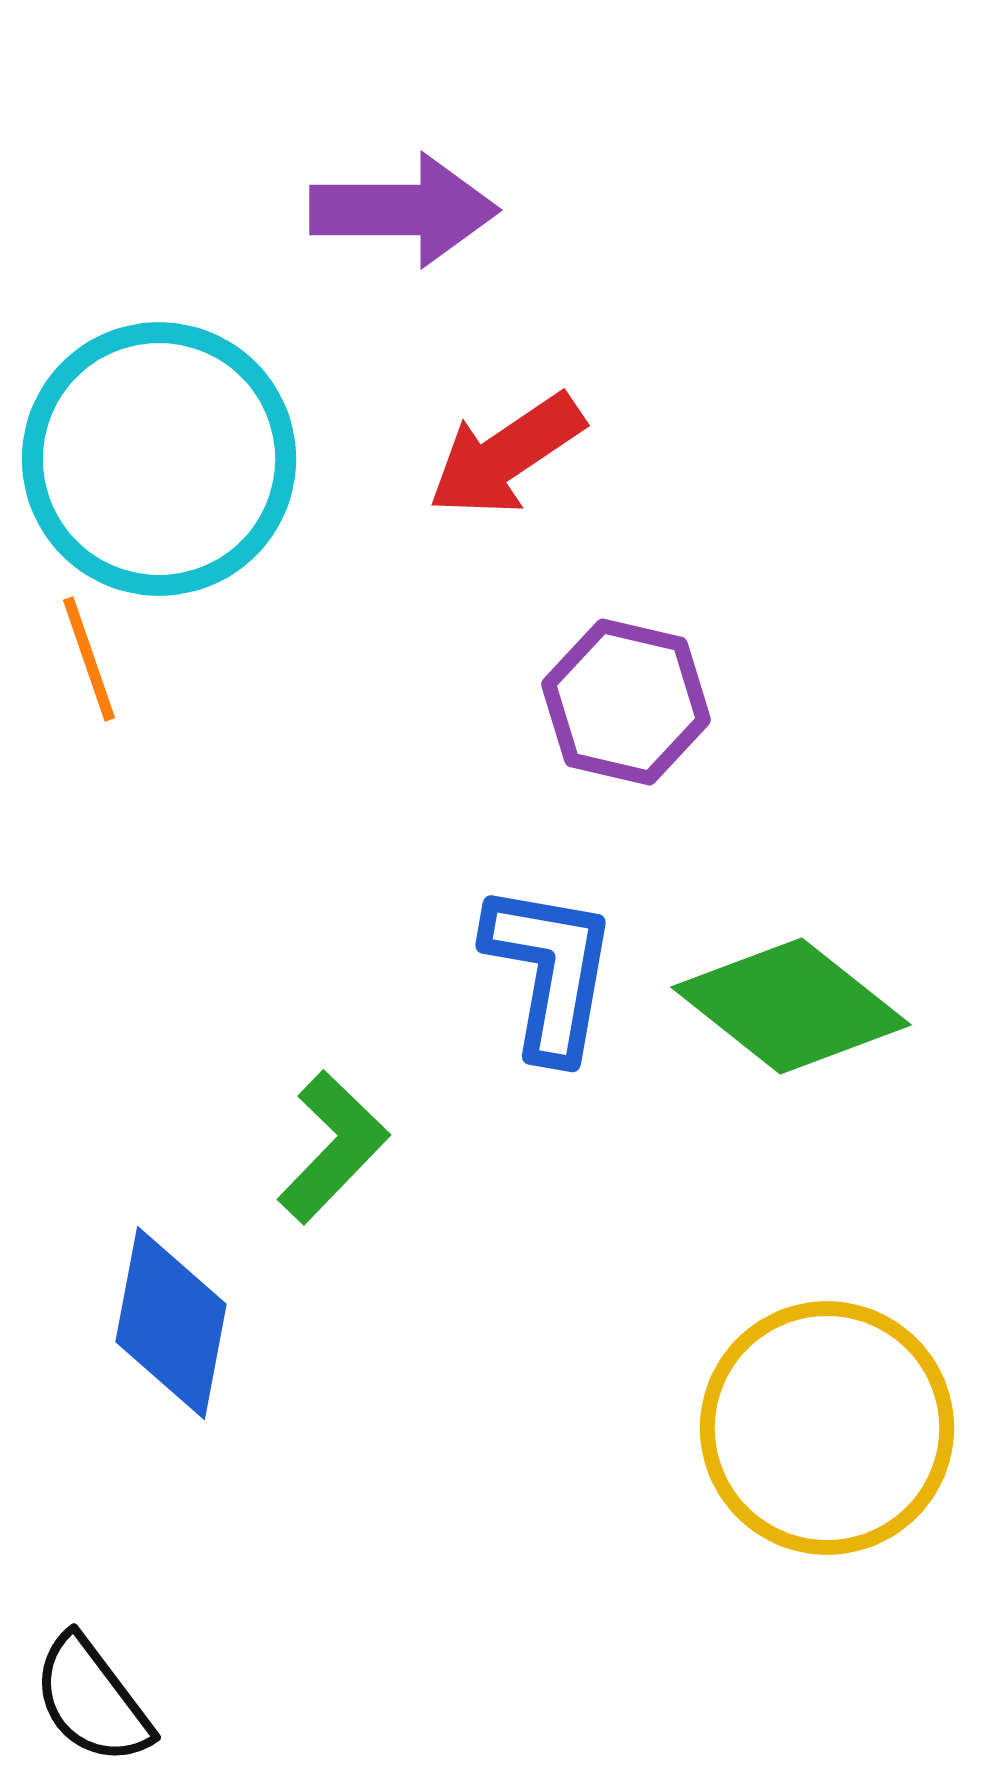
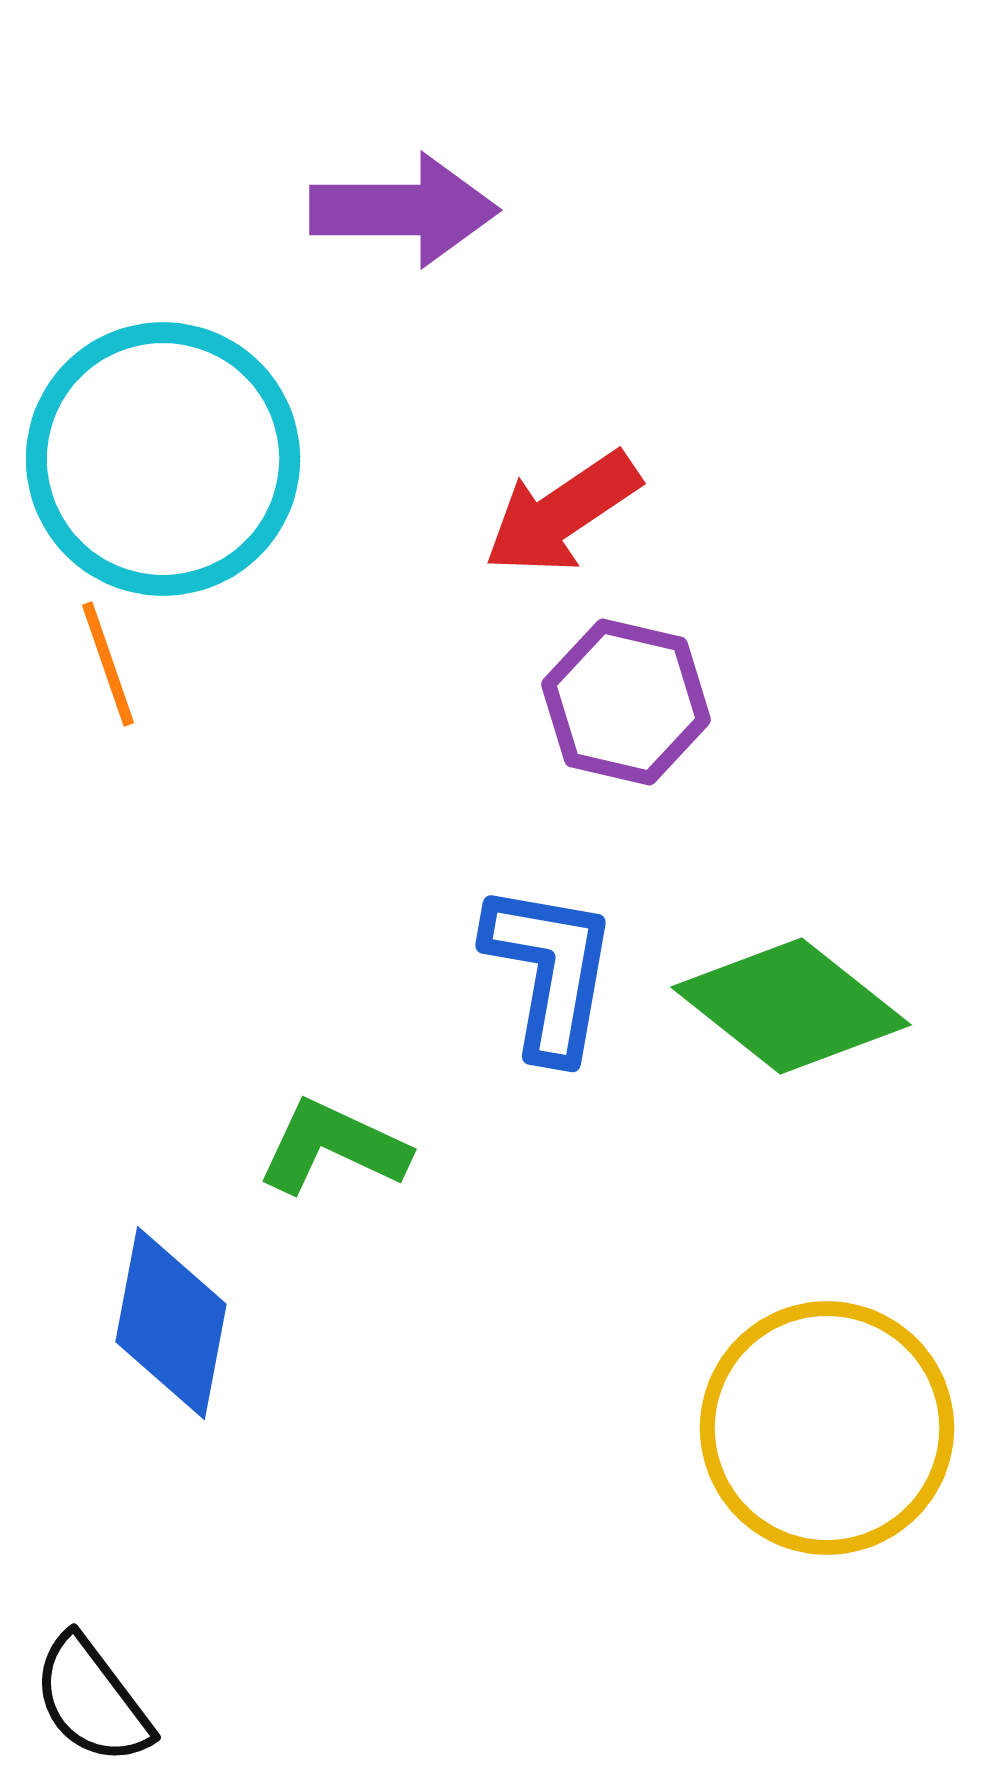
red arrow: moved 56 px right, 58 px down
cyan circle: moved 4 px right
orange line: moved 19 px right, 5 px down
green L-shape: rotated 109 degrees counterclockwise
